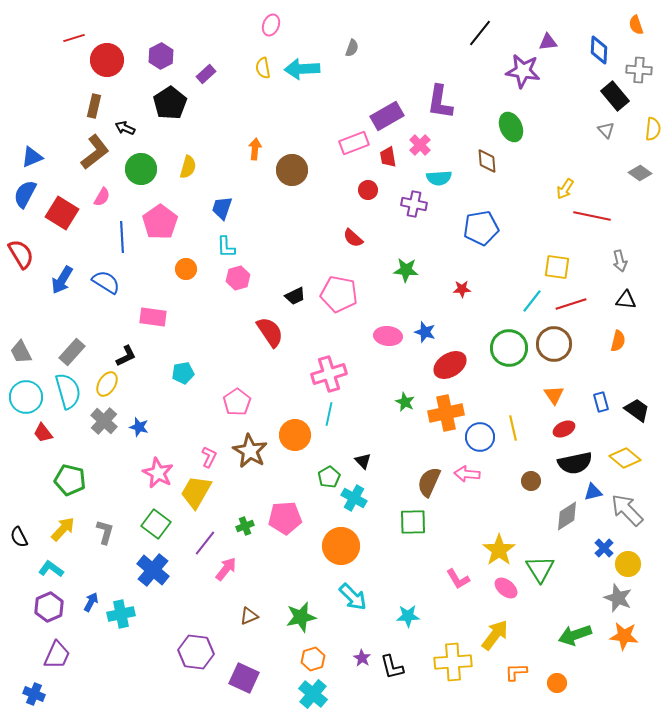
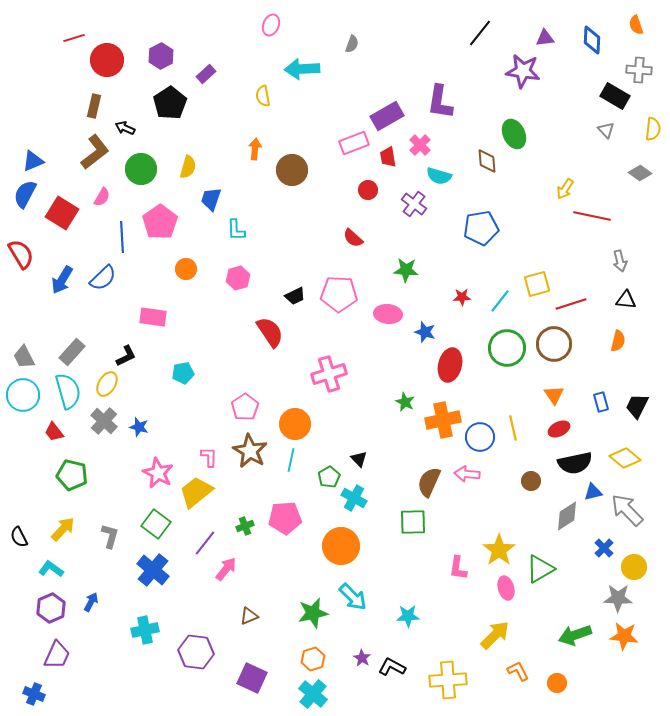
purple triangle at (548, 42): moved 3 px left, 4 px up
gray semicircle at (352, 48): moved 4 px up
blue diamond at (599, 50): moved 7 px left, 10 px up
yellow semicircle at (263, 68): moved 28 px down
black rectangle at (615, 96): rotated 20 degrees counterclockwise
green ellipse at (511, 127): moved 3 px right, 7 px down
blue triangle at (32, 157): moved 1 px right, 4 px down
cyan semicircle at (439, 178): moved 2 px up; rotated 20 degrees clockwise
purple cross at (414, 204): rotated 25 degrees clockwise
blue trapezoid at (222, 208): moved 11 px left, 9 px up
cyan L-shape at (226, 247): moved 10 px right, 17 px up
yellow square at (557, 267): moved 20 px left, 17 px down; rotated 24 degrees counterclockwise
blue semicircle at (106, 282): moved 3 px left, 4 px up; rotated 104 degrees clockwise
red star at (462, 289): moved 8 px down
pink pentagon at (339, 294): rotated 9 degrees counterclockwise
cyan line at (532, 301): moved 32 px left
pink ellipse at (388, 336): moved 22 px up
green circle at (509, 348): moved 2 px left
gray trapezoid at (21, 352): moved 3 px right, 5 px down
red ellipse at (450, 365): rotated 44 degrees counterclockwise
cyan circle at (26, 397): moved 3 px left, 2 px up
pink pentagon at (237, 402): moved 8 px right, 5 px down
black trapezoid at (637, 410): moved 4 px up; rotated 100 degrees counterclockwise
orange cross at (446, 413): moved 3 px left, 7 px down
cyan line at (329, 414): moved 38 px left, 46 px down
red ellipse at (564, 429): moved 5 px left
red trapezoid at (43, 433): moved 11 px right, 1 px up
orange circle at (295, 435): moved 11 px up
pink L-shape at (209, 457): rotated 25 degrees counterclockwise
black triangle at (363, 461): moved 4 px left, 2 px up
green pentagon at (70, 480): moved 2 px right, 5 px up
yellow trapezoid at (196, 492): rotated 21 degrees clockwise
gray L-shape at (105, 532): moved 5 px right, 4 px down
yellow circle at (628, 564): moved 6 px right, 3 px down
green triangle at (540, 569): rotated 32 degrees clockwise
pink L-shape at (458, 579): moved 11 px up; rotated 40 degrees clockwise
pink ellipse at (506, 588): rotated 35 degrees clockwise
gray star at (618, 598): rotated 20 degrees counterclockwise
purple hexagon at (49, 607): moved 2 px right, 1 px down
cyan cross at (121, 614): moved 24 px right, 16 px down
green star at (301, 617): moved 12 px right, 4 px up
yellow arrow at (495, 635): rotated 8 degrees clockwise
yellow cross at (453, 662): moved 5 px left, 18 px down
black L-shape at (392, 667): rotated 132 degrees clockwise
orange L-shape at (516, 672): moved 2 px right, 1 px up; rotated 65 degrees clockwise
purple square at (244, 678): moved 8 px right
